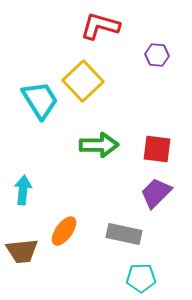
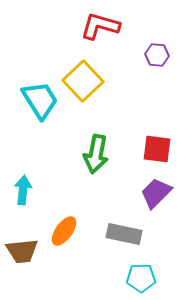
green arrow: moved 3 px left, 9 px down; rotated 102 degrees clockwise
